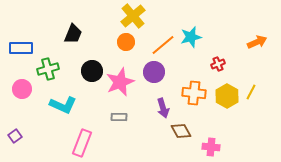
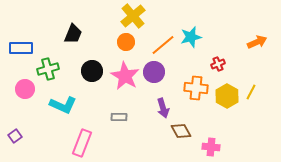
pink star: moved 5 px right, 6 px up; rotated 20 degrees counterclockwise
pink circle: moved 3 px right
orange cross: moved 2 px right, 5 px up
